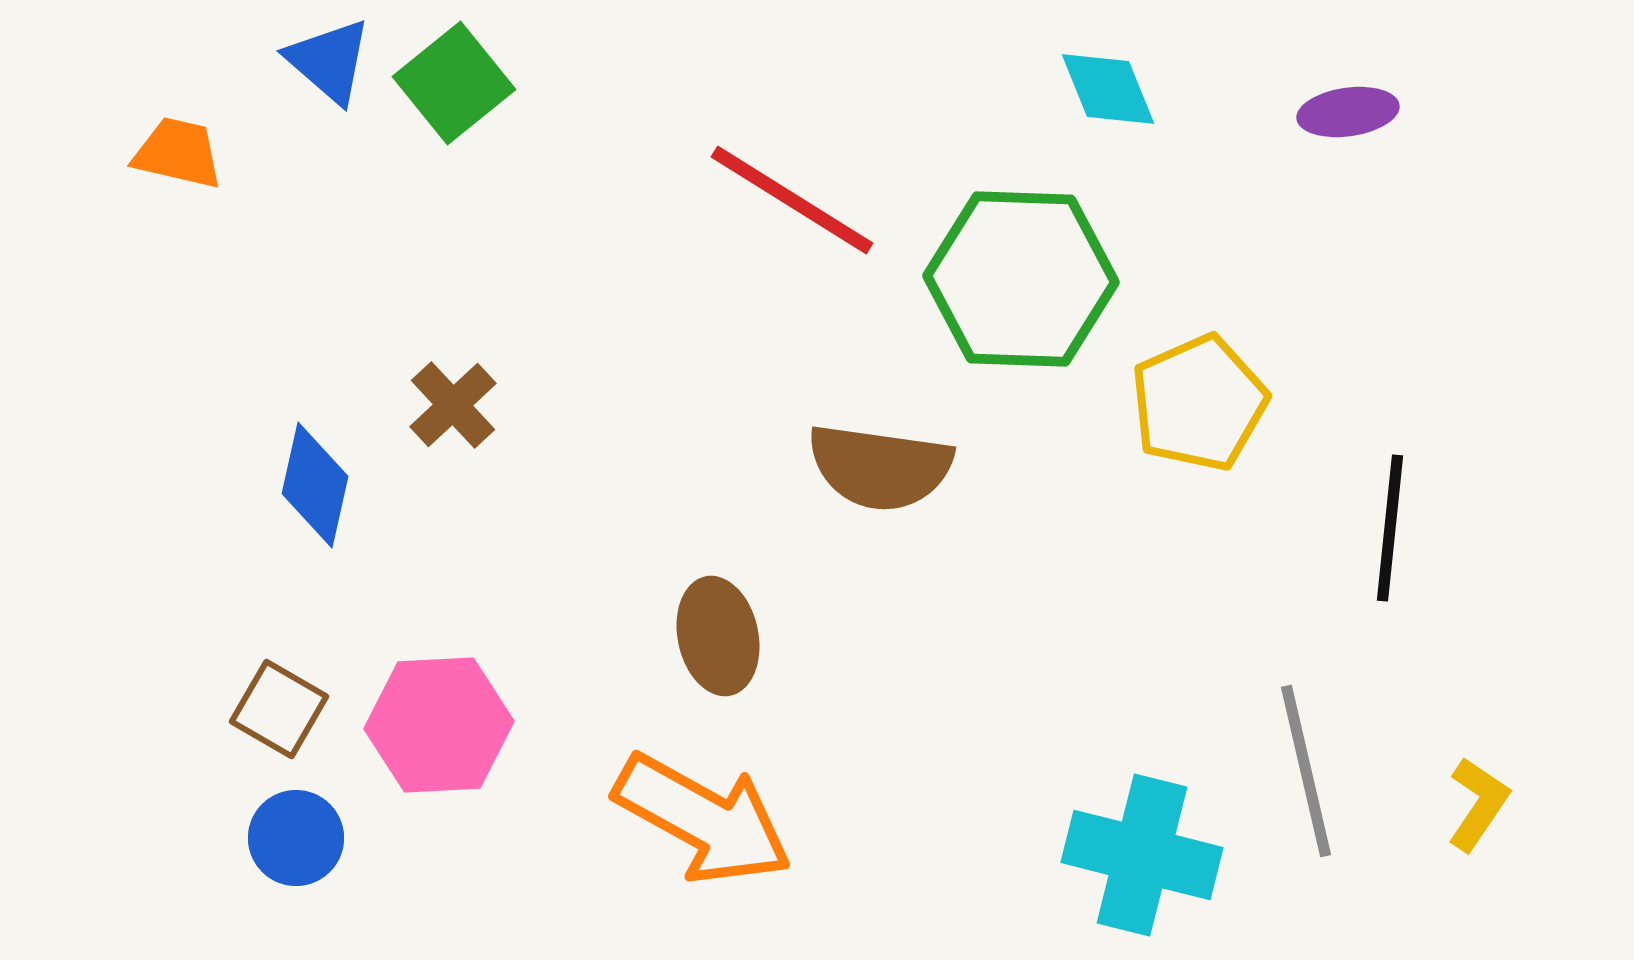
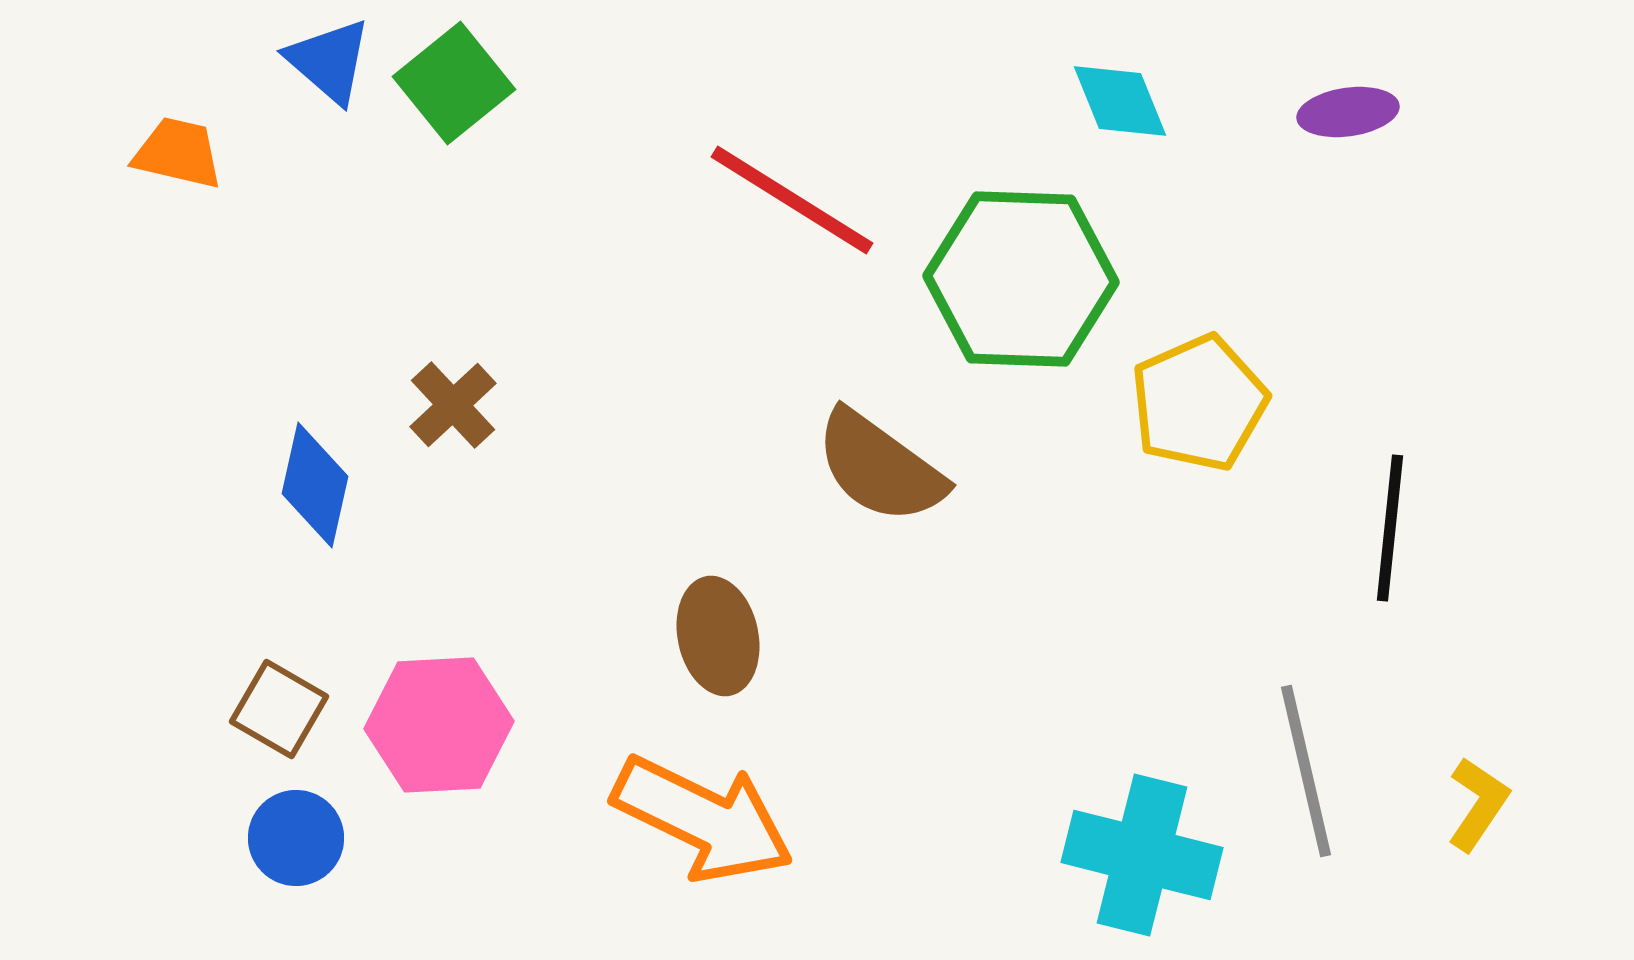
cyan diamond: moved 12 px right, 12 px down
brown semicircle: rotated 28 degrees clockwise
orange arrow: rotated 3 degrees counterclockwise
